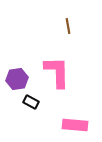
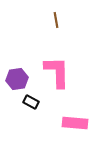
brown line: moved 12 px left, 6 px up
pink rectangle: moved 2 px up
